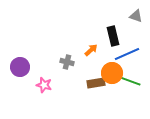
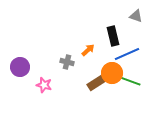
orange arrow: moved 3 px left
brown rectangle: rotated 24 degrees counterclockwise
